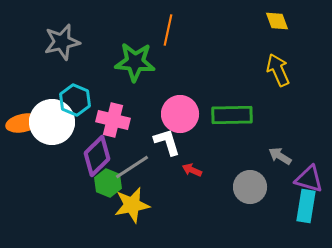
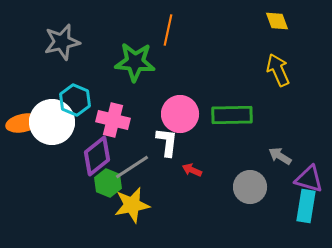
white L-shape: rotated 24 degrees clockwise
purple diamond: rotated 6 degrees clockwise
